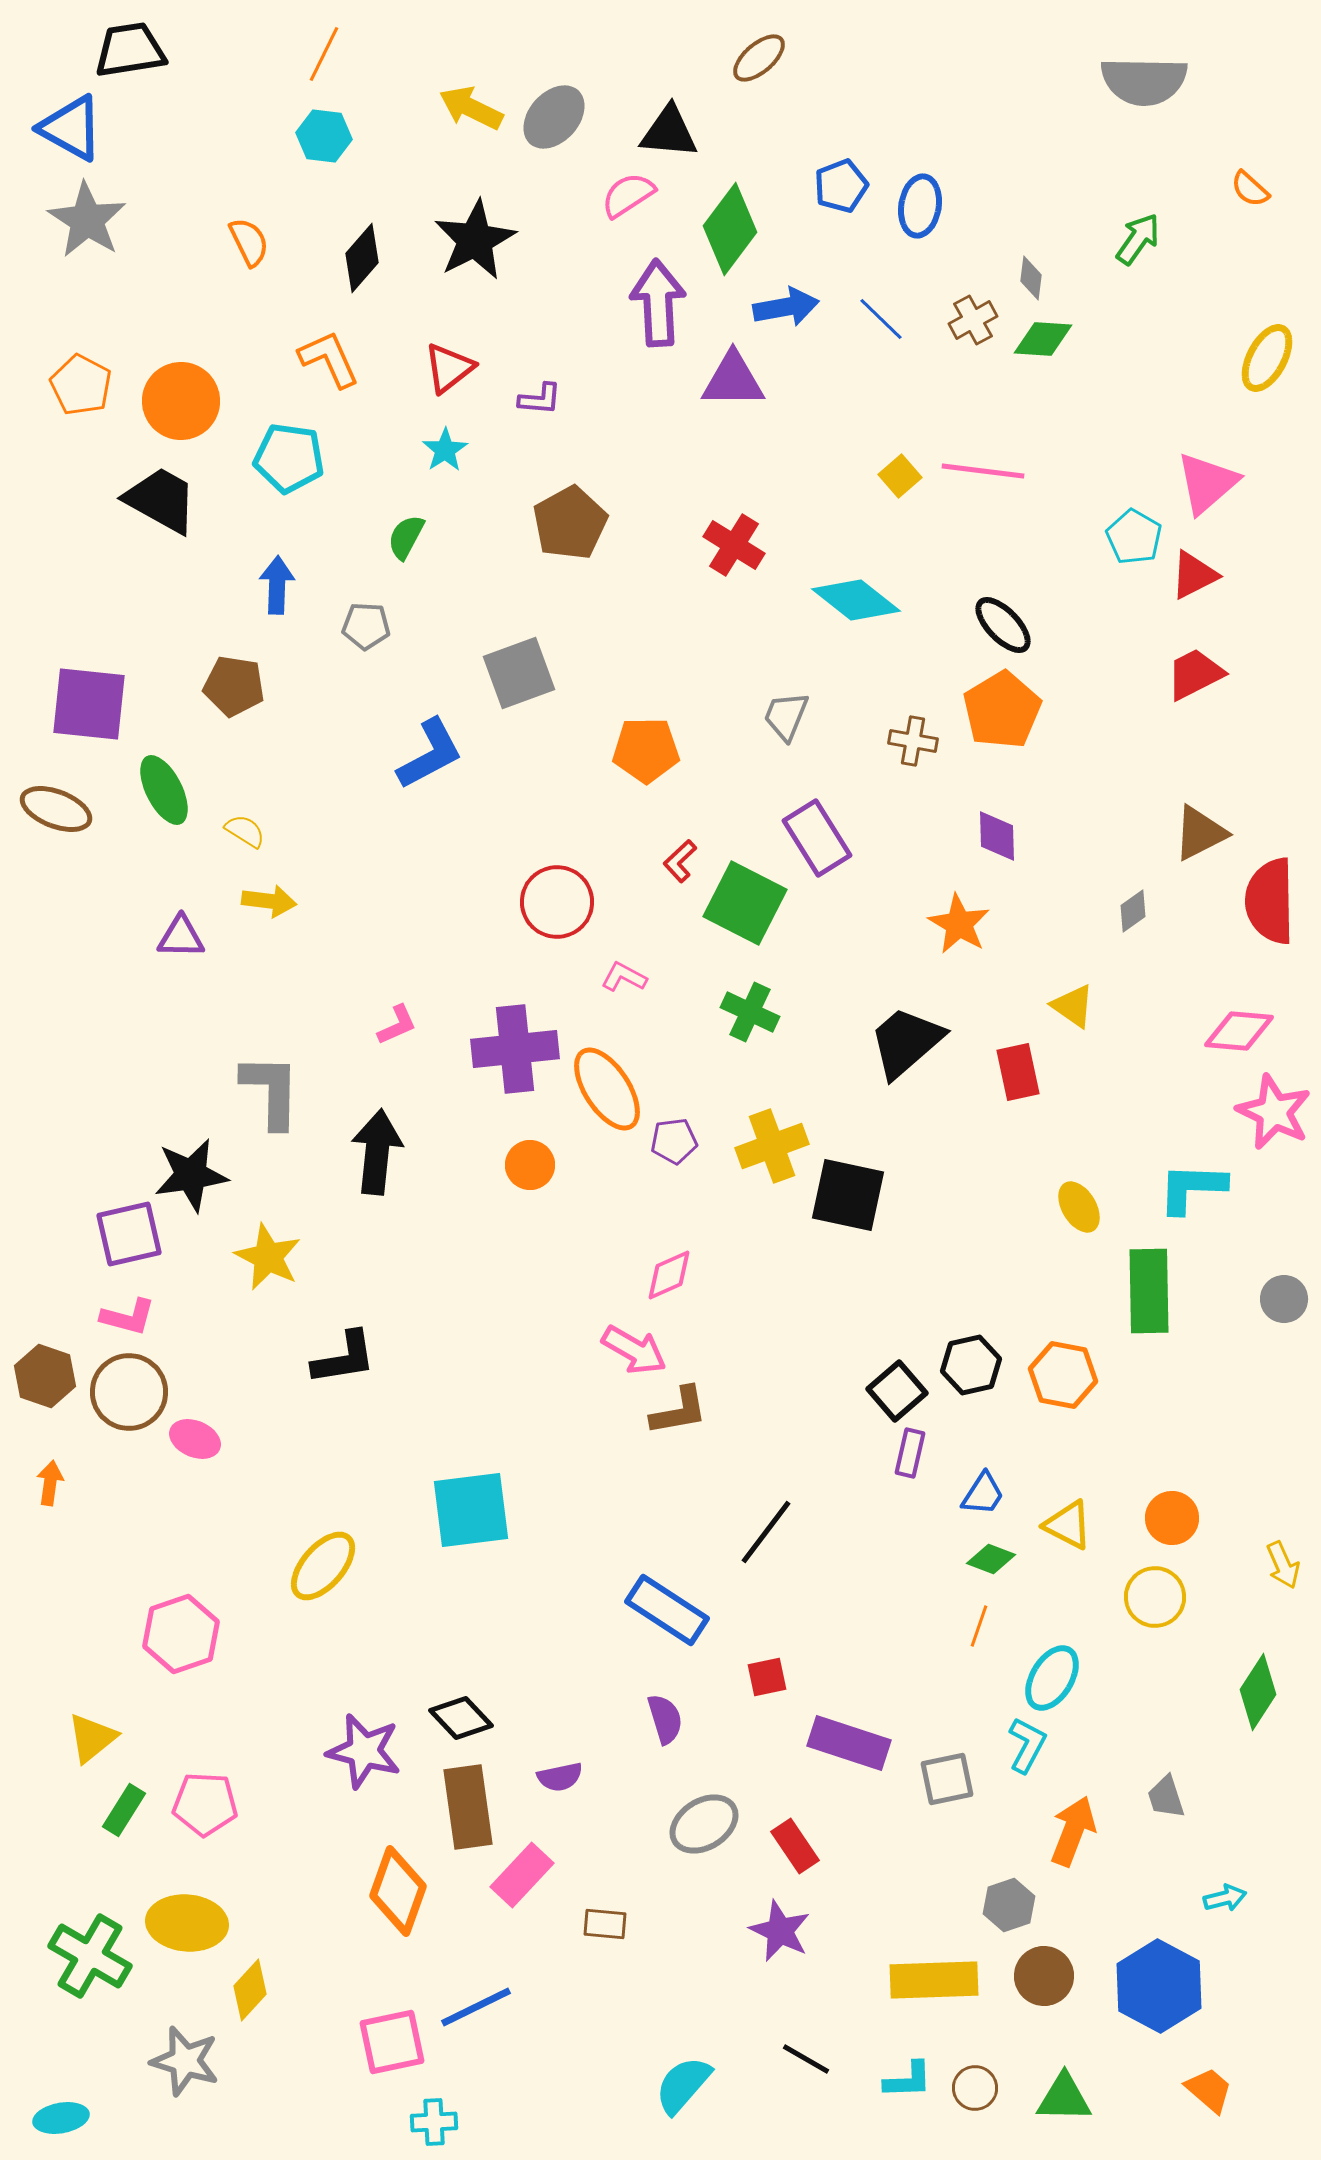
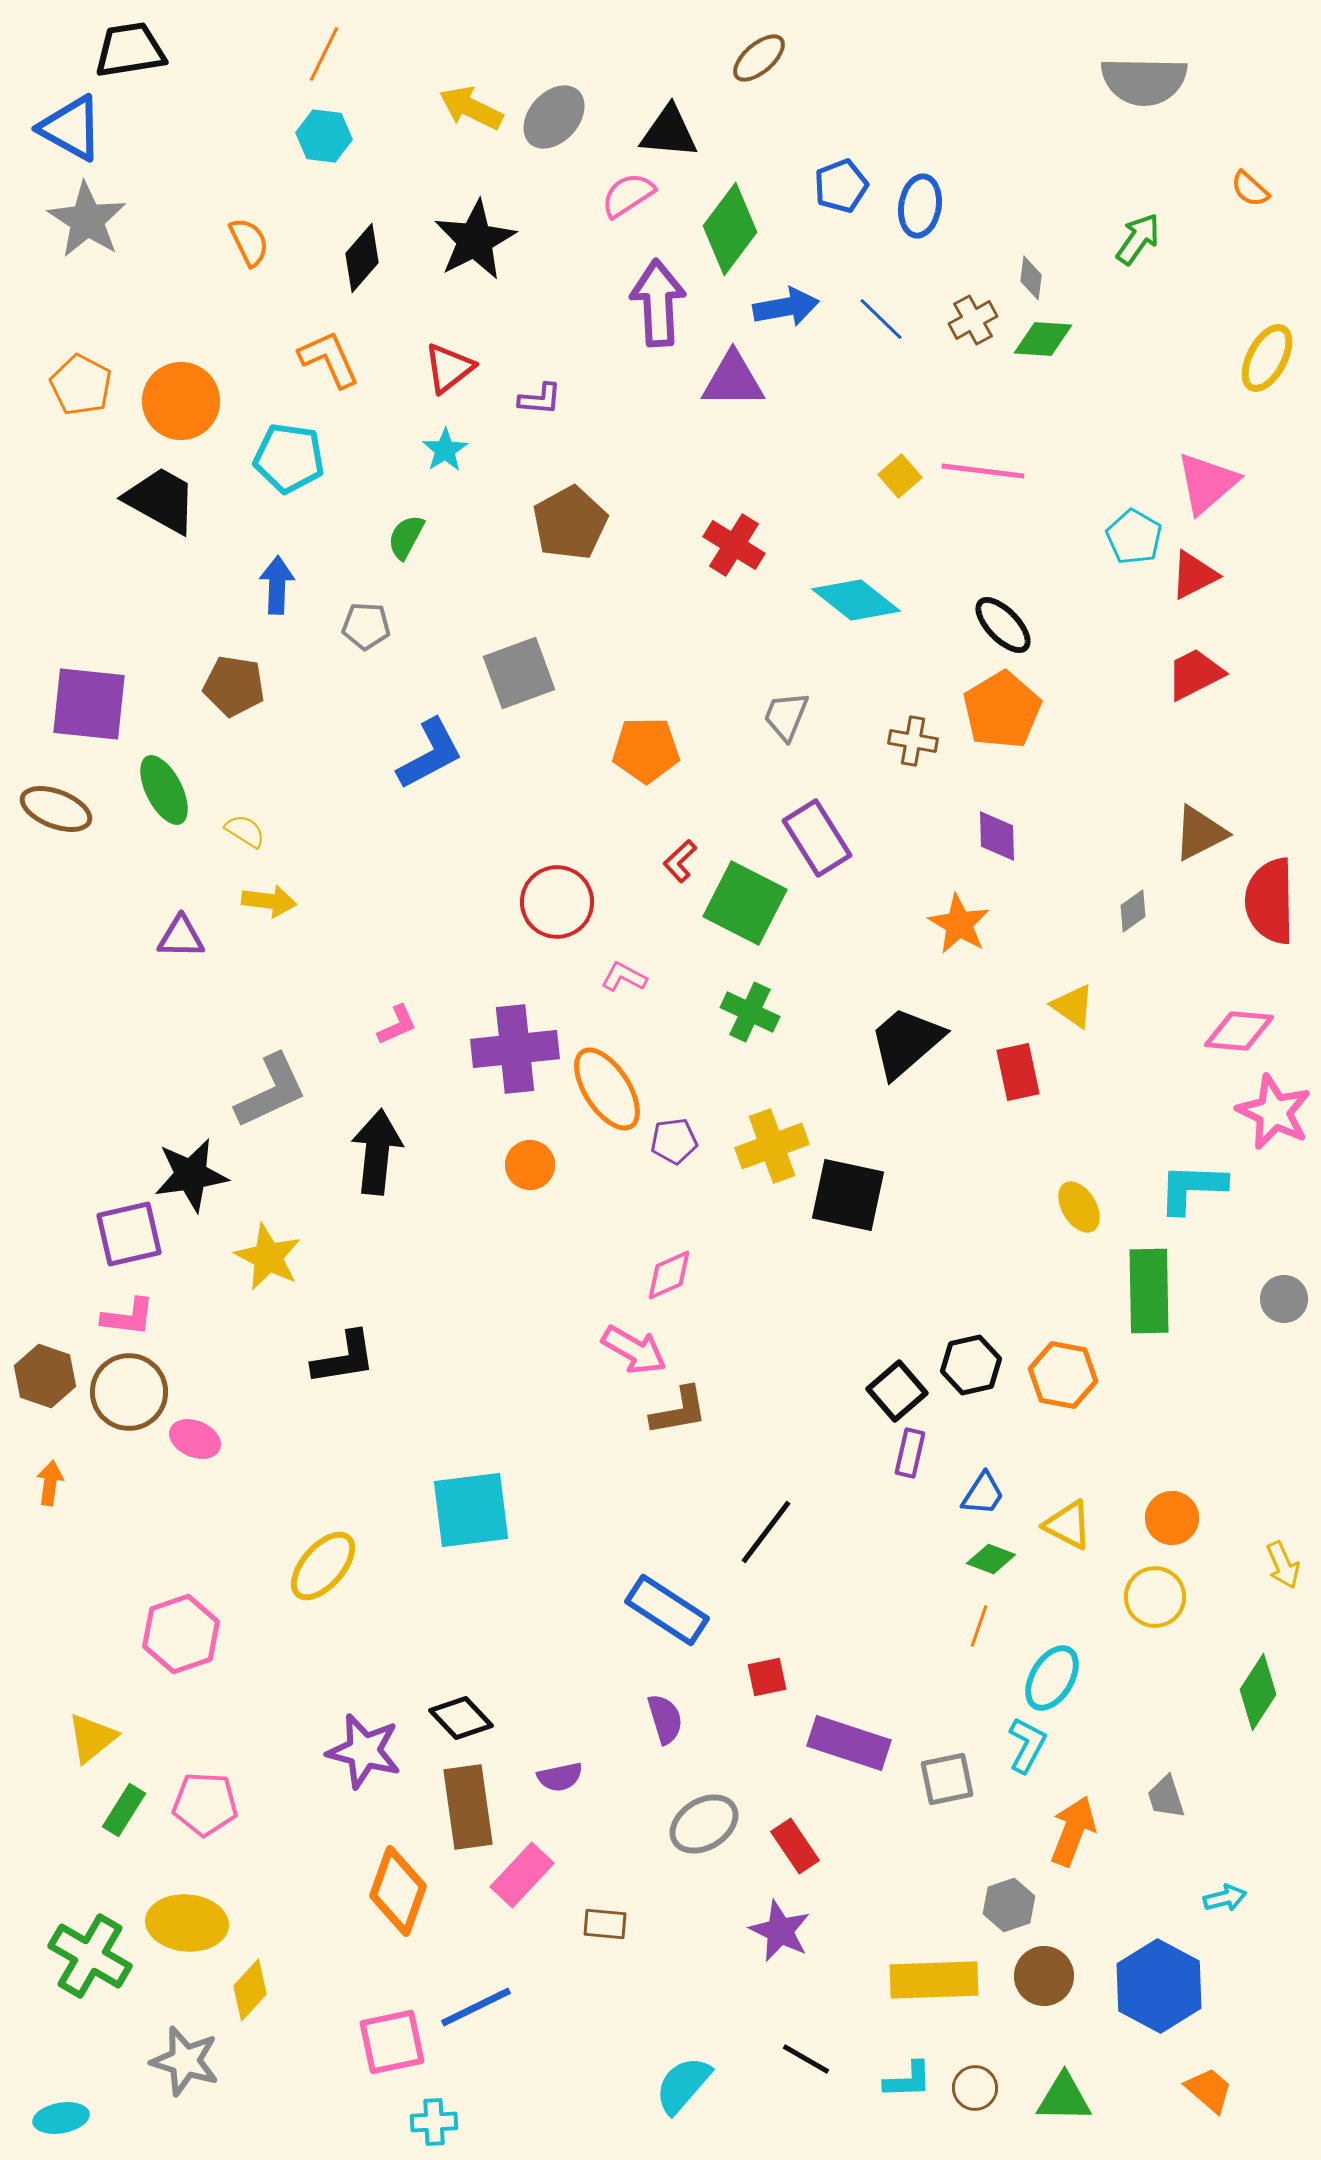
gray L-shape at (271, 1091): rotated 64 degrees clockwise
pink L-shape at (128, 1317): rotated 8 degrees counterclockwise
